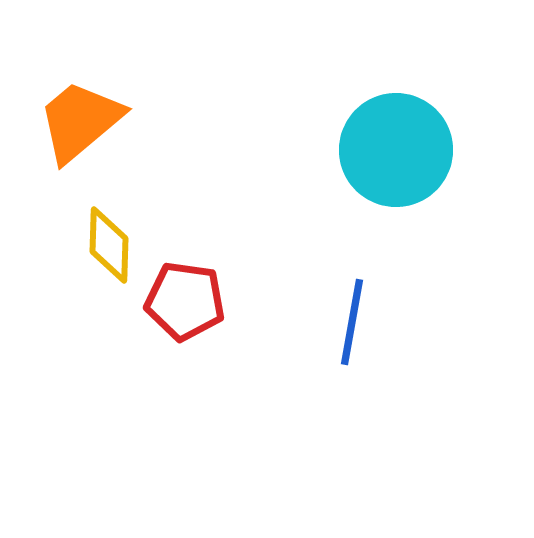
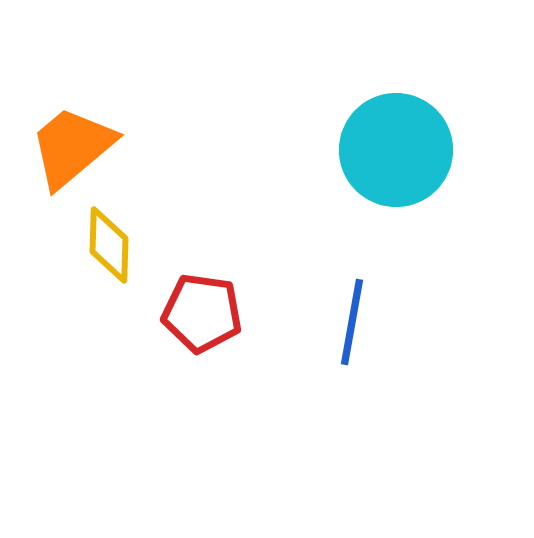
orange trapezoid: moved 8 px left, 26 px down
red pentagon: moved 17 px right, 12 px down
